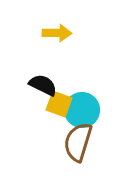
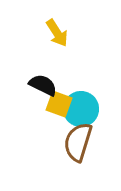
yellow arrow: rotated 56 degrees clockwise
cyan circle: moved 1 px left, 1 px up
